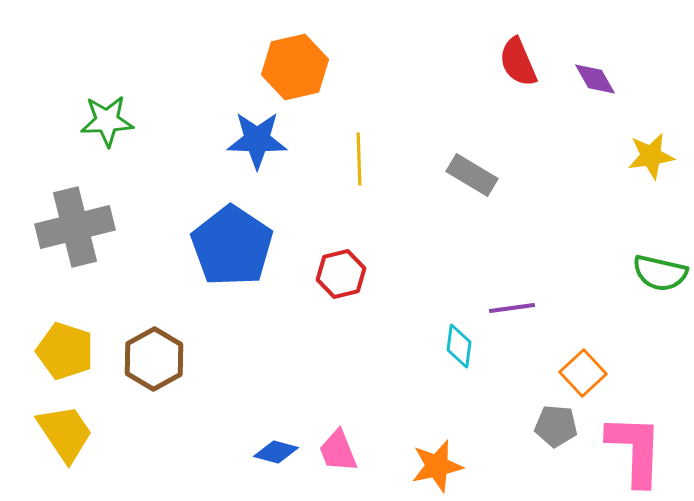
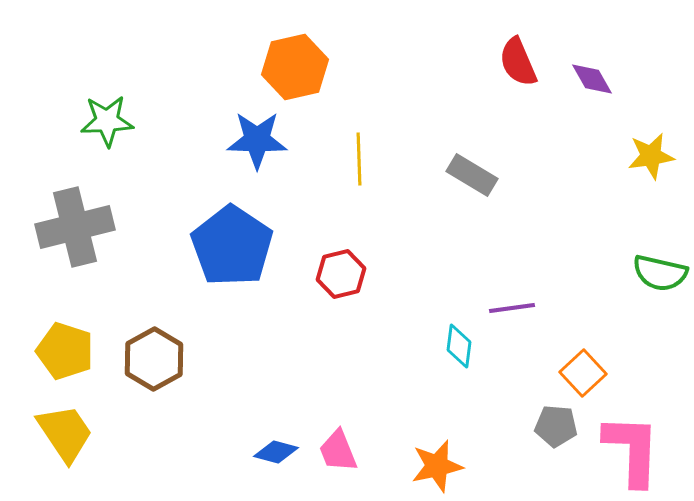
purple diamond: moved 3 px left
pink L-shape: moved 3 px left
